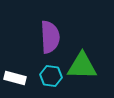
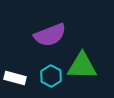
purple semicircle: moved 2 px up; rotated 72 degrees clockwise
cyan hexagon: rotated 20 degrees clockwise
